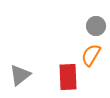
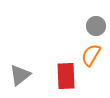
red rectangle: moved 2 px left, 1 px up
